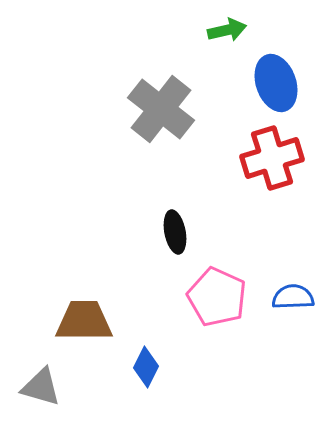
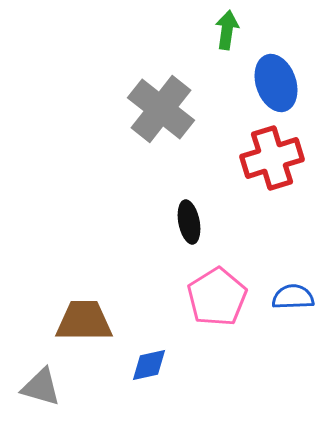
green arrow: rotated 69 degrees counterclockwise
black ellipse: moved 14 px right, 10 px up
pink pentagon: rotated 16 degrees clockwise
blue diamond: moved 3 px right, 2 px up; rotated 51 degrees clockwise
